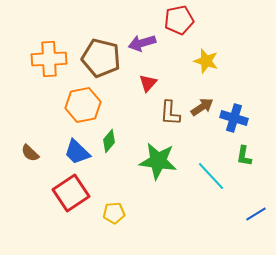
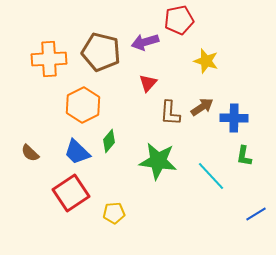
purple arrow: moved 3 px right, 1 px up
brown pentagon: moved 6 px up
orange hexagon: rotated 16 degrees counterclockwise
blue cross: rotated 16 degrees counterclockwise
